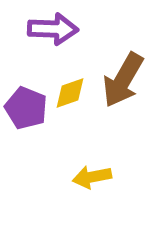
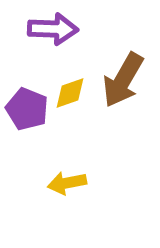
purple pentagon: moved 1 px right, 1 px down
yellow arrow: moved 25 px left, 6 px down
